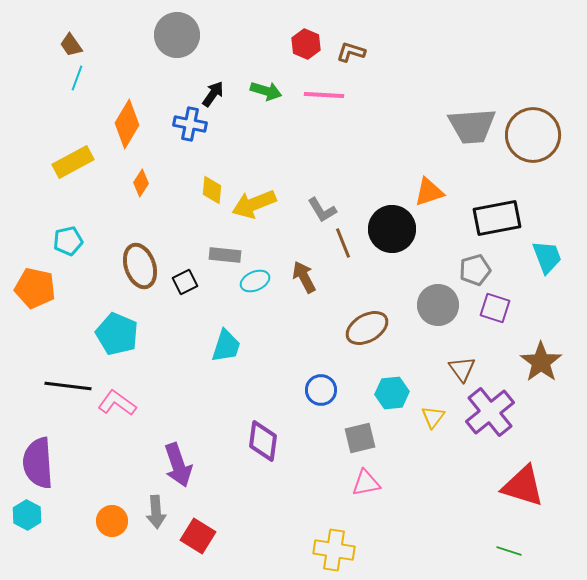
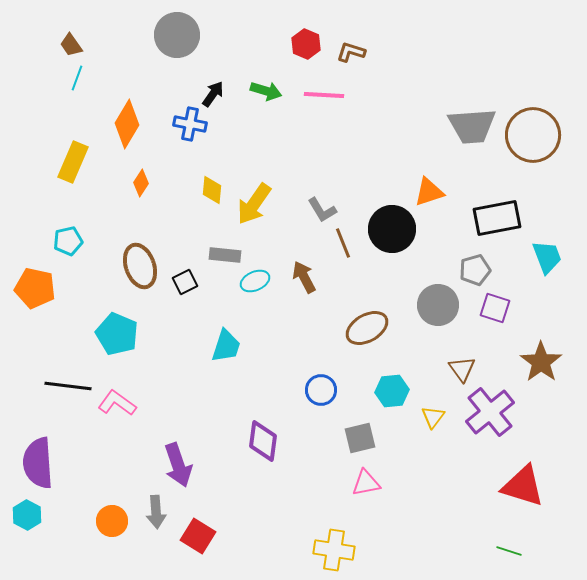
yellow rectangle at (73, 162): rotated 39 degrees counterclockwise
yellow arrow at (254, 204): rotated 33 degrees counterclockwise
cyan hexagon at (392, 393): moved 2 px up
